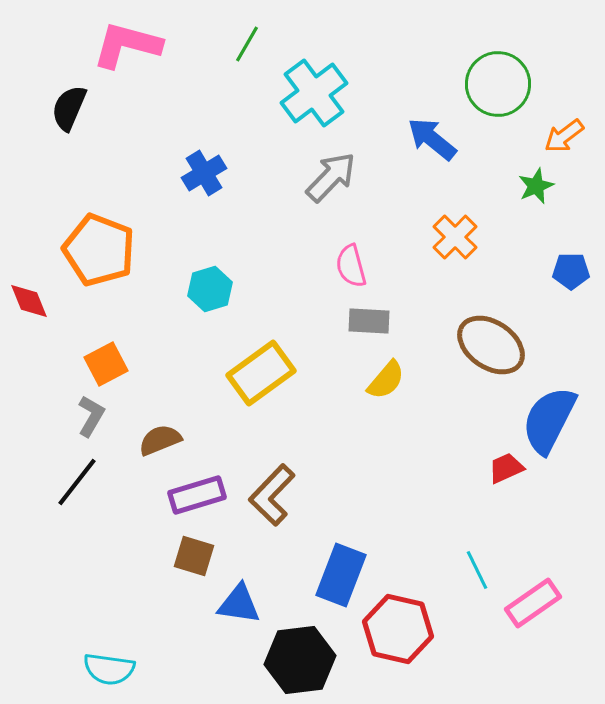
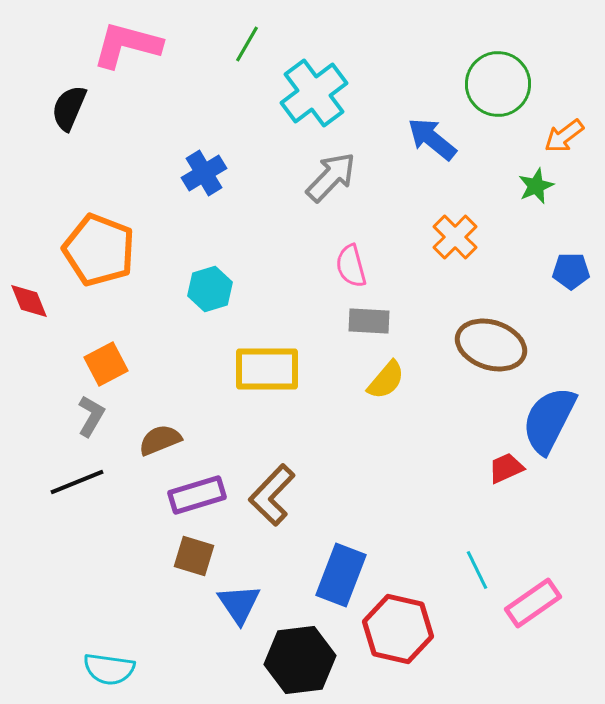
brown ellipse: rotated 16 degrees counterclockwise
yellow rectangle: moved 6 px right, 4 px up; rotated 36 degrees clockwise
black line: rotated 30 degrees clockwise
blue triangle: rotated 48 degrees clockwise
